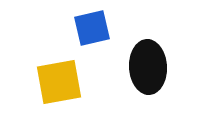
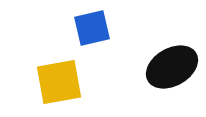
black ellipse: moved 24 px right; rotated 63 degrees clockwise
